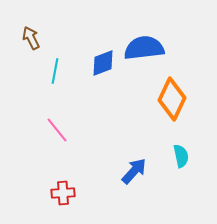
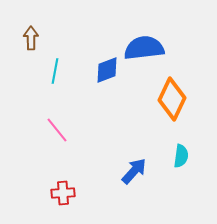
brown arrow: rotated 25 degrees clockwise
blue diamond: moved 4 px right, 7 px down
cyan semicircle: rotated 20 degrees clockwise
